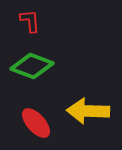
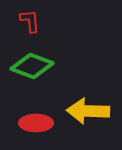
red ellipse: rotated 48 degrees counterclockwise
